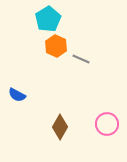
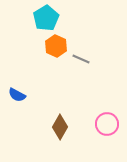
cyan pentagon: moved 2 px left, 1 px up
